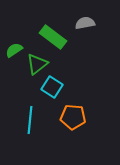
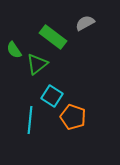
gray semicircle: rotated 18 degrees counterclockwise
green semicircle: rotated 90 degrees counterclockwise
cyan square: moved 9 px down
orange pentagon: rotated 15 degrees clockwise
